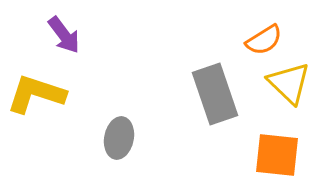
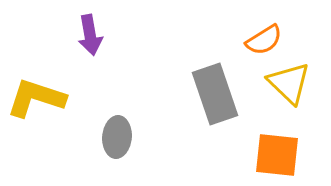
purple arrow: moved 26 px right; rotated 27 degrees clockwise
yellow L-shape: moved 4 px down
gray ellipse: moved 2 px left, 1 px up; rotated 6 degrees counterclockwise
